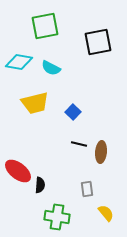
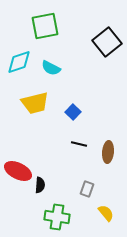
black square: moved 9 px right; rotated 28 degrees counterclockwise
cyan diamond: rotated 28 degrees counterclockwise
brown ellipse: moved 7 px right
red ellipse: rotated 12 degrees counterclockwise
gray rectangle: rotated 28 degrees clockwise
